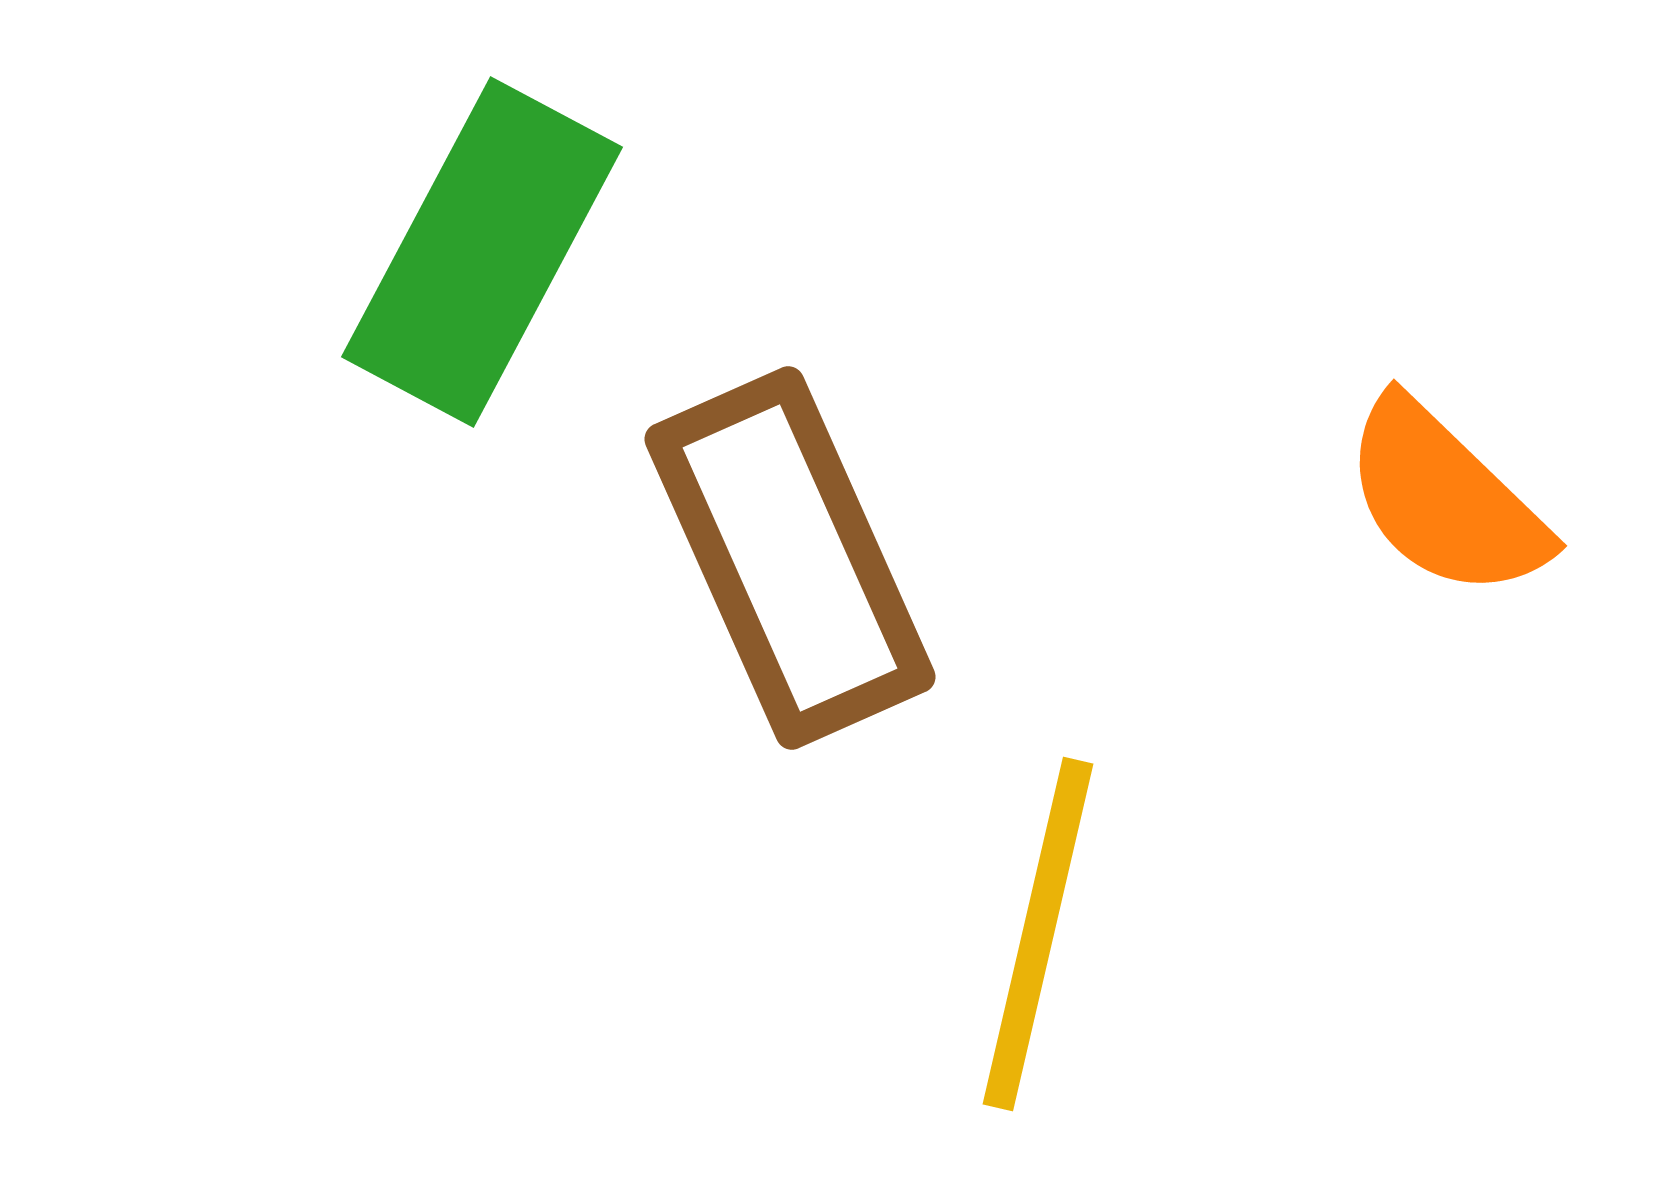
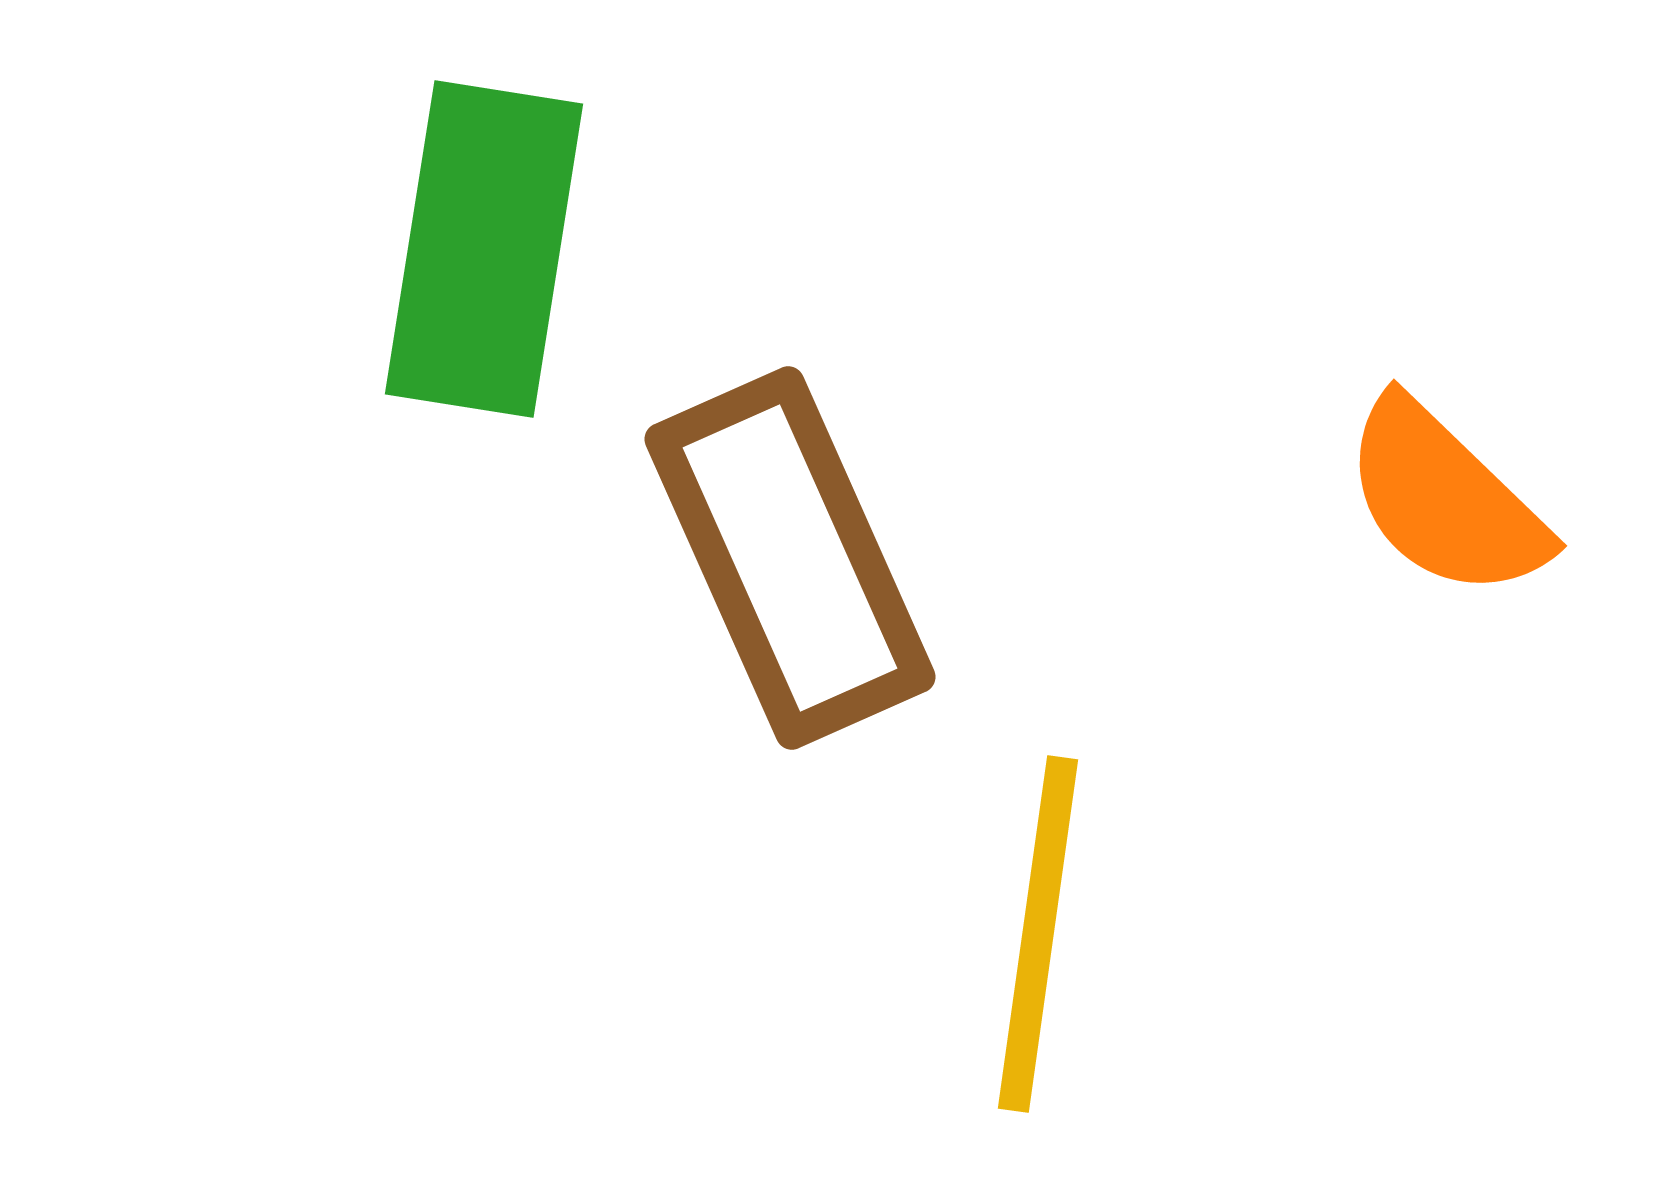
green rectangle: moved 2 px right, 3 px up; rotated 19 degrees counterclockwise
yellow line: rotated 5 degrees counterclockwise
